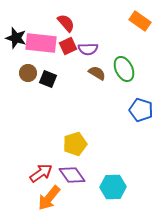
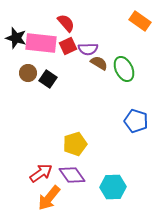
brown semicircle: moved 2 px right, 10 px up
black square: rotated 12 degrees clockwise
blue pentagon: moved 5 px left, 11 px down
